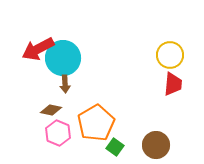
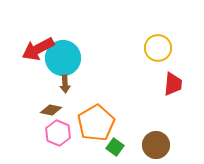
yellow circle: moved 12 px left, 7 px up
